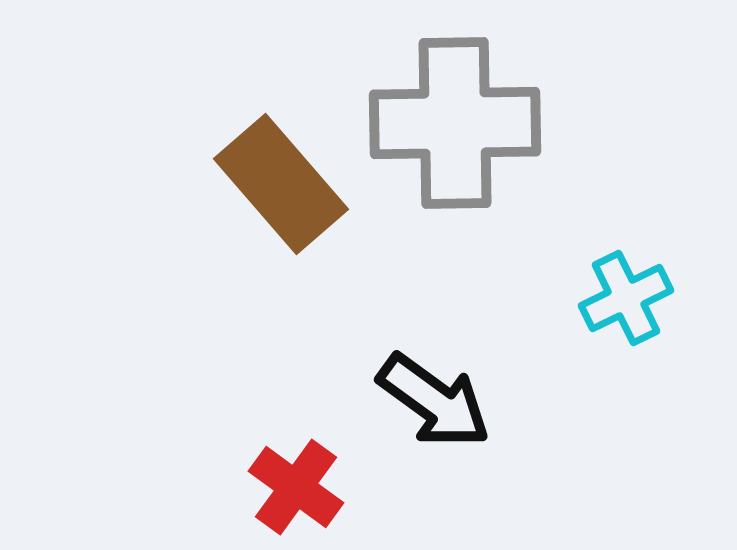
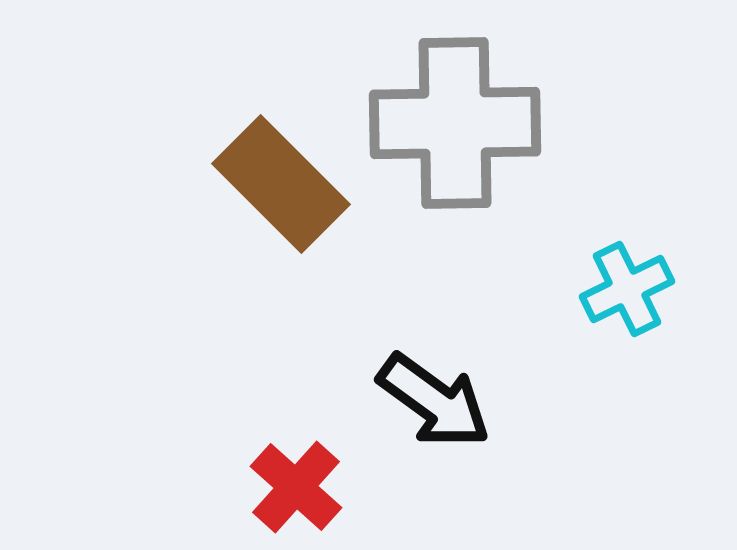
brown rectangle: rotated 4 degrees counterclockwise
cyan cross: moved 1 px right, 9 px up
red cross: rotated 6 degrees clockwise
